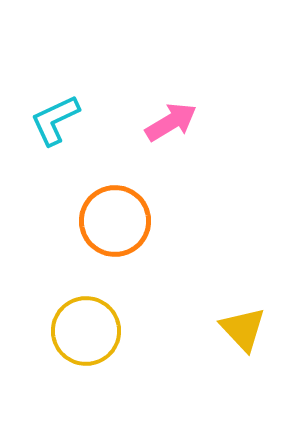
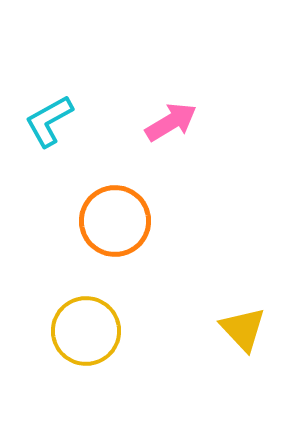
cyan L-shape: moved 6 px left, 1 px down; rotated 4 degrees counterclockwise
